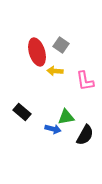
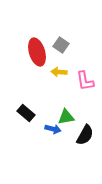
yellow arrow: moved 4 px right, 1 px down
black rectangle: moved 4 px right, 1 px down
